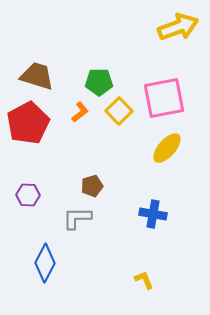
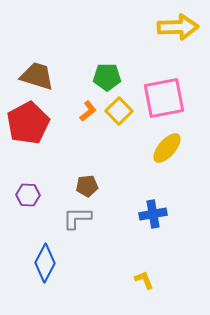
yellow arrow: rotated 18 degrees clockwise
green pentagon: moved 8 px right, 5 px up
orange L-shape: moved 8 px right, 1 px up
brown pentagon: moved 5 px left; rotated 10 degrees clockwise
blue cross: rotated 20 degrees counterclockwise
